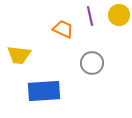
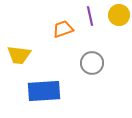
orange trapezoid: rotated 45 degrees counterclockwise
